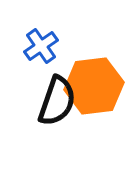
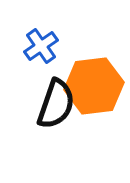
black semicircle: moved 1 px left, 3 px down
